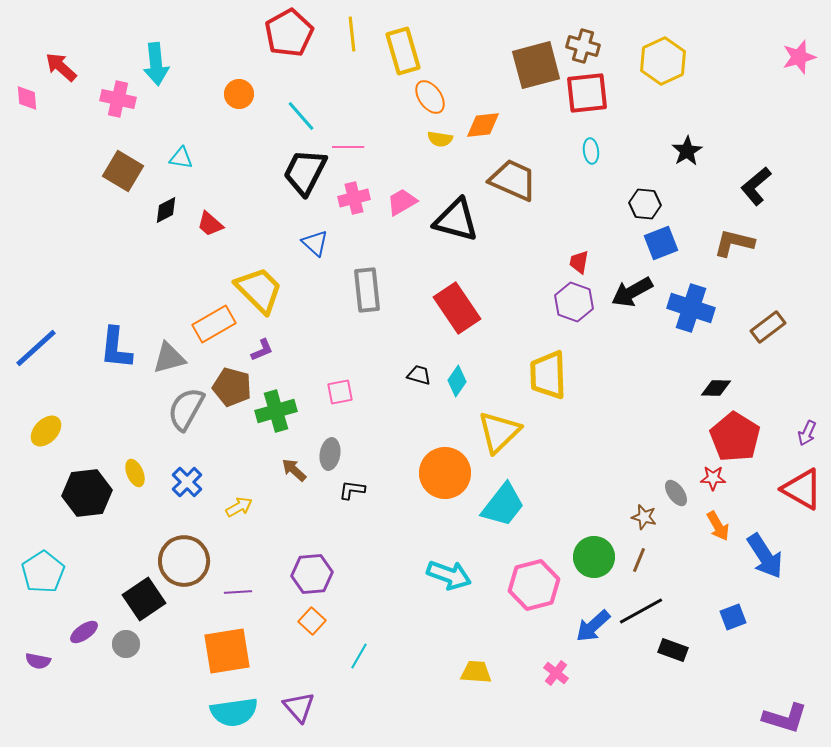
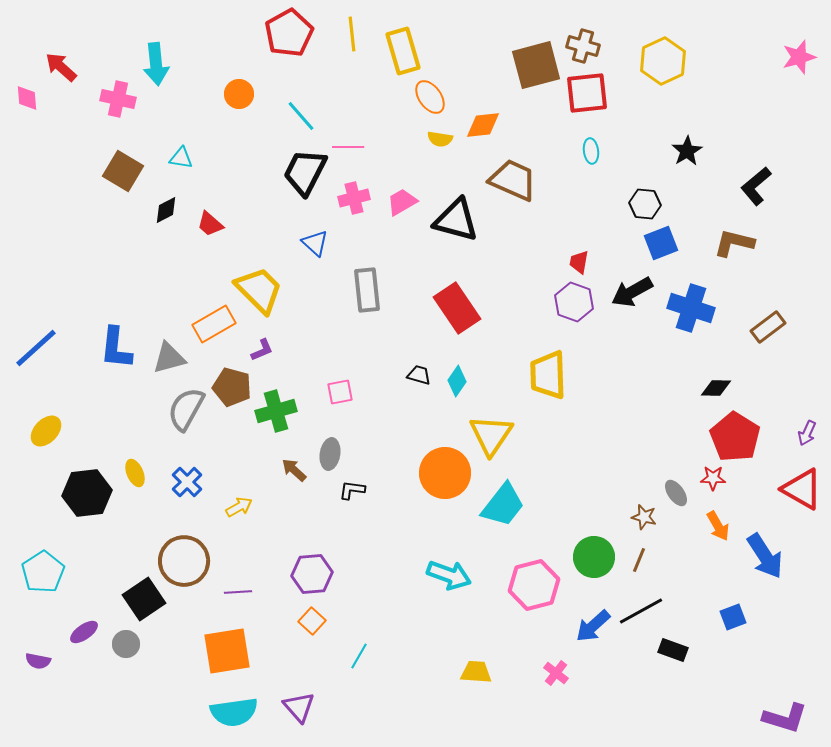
yellow triangle at (499, 432): moved 8 px left, 3 px down; rotated 12 degrees counterclockwise
